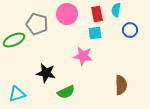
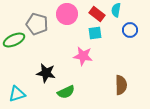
red rectangle: rotated 42 degrees counterclockwise
